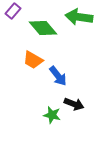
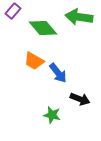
orange trapezoid: moved 1 px right, 1 px down
blue arrow: moved 3 px up
black arrow: moved 6 px right, 5 px up
